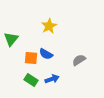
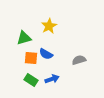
green triangle: moved 13 px right, 1 px up; rotated 35 degrees clockwise
gray semicircle: rotated 16 degrees clockwise
